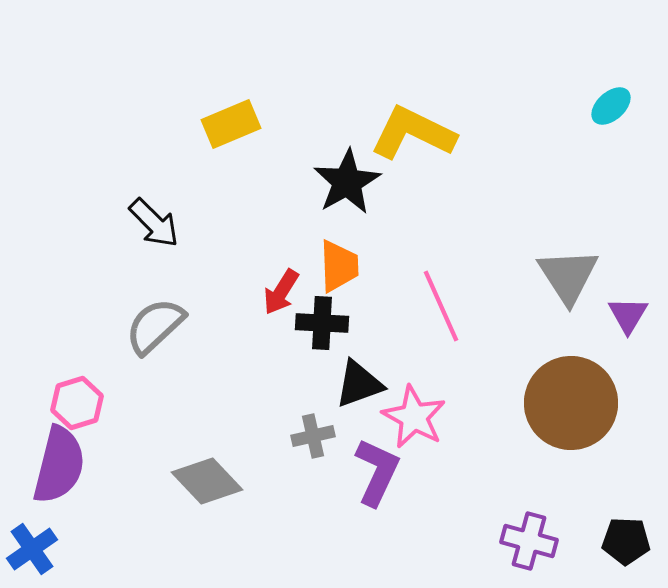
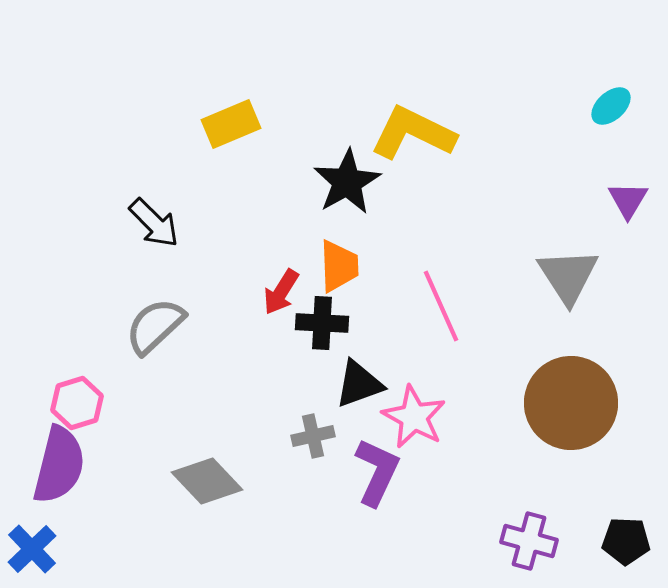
purple triangle: moved 115 px up
blue cross: rotated 9 degrees counterclockwise
